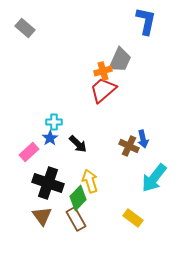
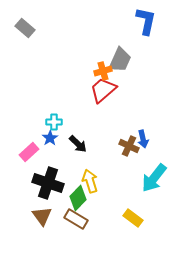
brown rectangle: rotated 30 degrees counterclockwise
